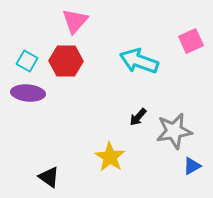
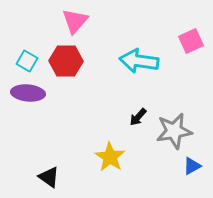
cyan arrow: rotated 12 degrees counterclockwise
